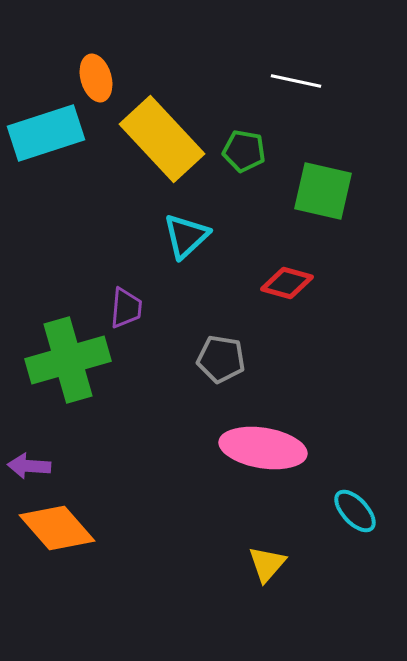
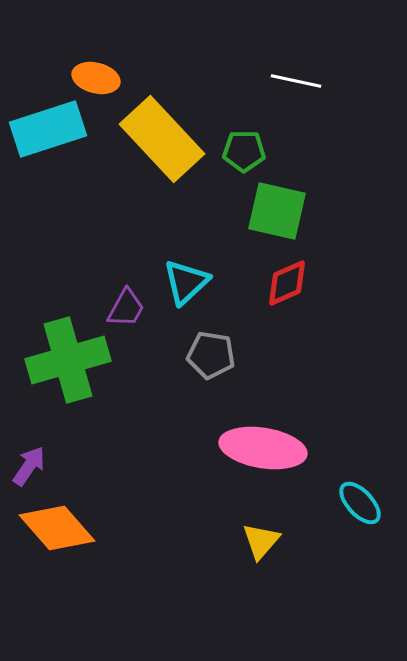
orange ellipse: rotated 60 degrees counterclockwise
cyan rectangle: moved 2 px right, 4 px up
green pentagon: rotated 9 degrees counterclockwise
green square: moved 46 px left, 20 px down
cyan triangle: moved 46 px down
red diamond: rotated 39 degrees counterclockwise
purple trapezoid: rotated 24 degrees clockwise
gray pentagon: moved 10 px left, 4 px up
purple arrow: rotated 120 degrees clockwise
cyan ellipse: moved 5 px right, 8 px up
yellow triangle: moved 6 px left, 23 px up
